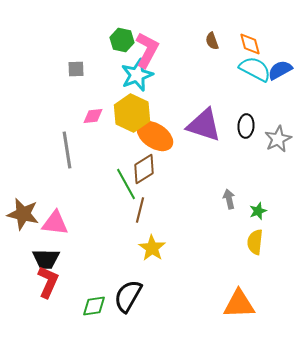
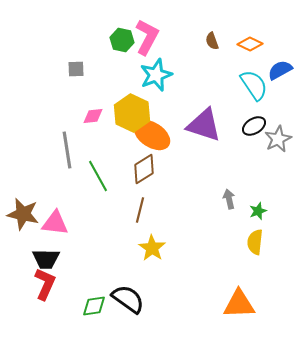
orange diamond: rotated 50 degrees counterclockwise
pink L-shape: moved 13 px up
cyan semicircle: moved 1 px left, 16 px down; rotated 28 degrees clockwise
cyan star: moved 19 px right
black ellipse: moved 8 px right; rotated 55 degrees clockwise
orange ellipse: moved 3 px left, 1 px up
green line: moved 28 px left, 8 px up
red L-shape: moved 3 px left, 2 px down
black semicircle: moved 3 px down; rotated 96 degrees clockwise
